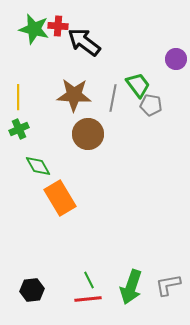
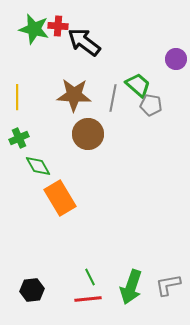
green trapezoid: rotated 12 degrees counterclockwise
yellow line: moved 1 px left
green cross: moved 9 px down
green line: moved 1 px right, 3 px up
